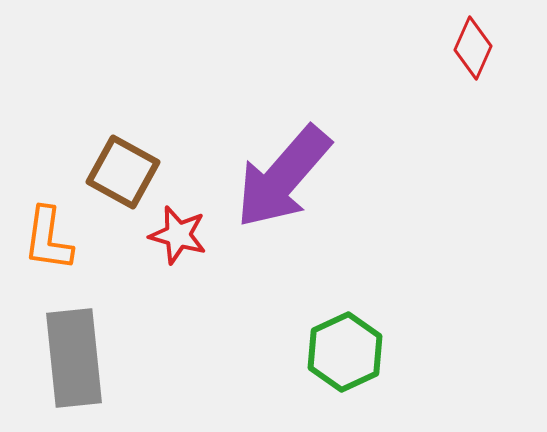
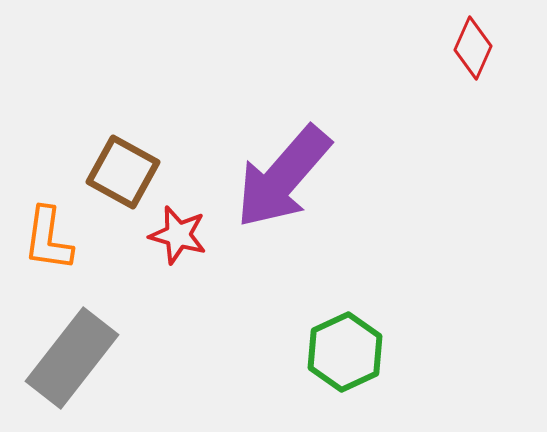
gray rectangle: moved 2 px left; rotated 44 degrees clockwise
